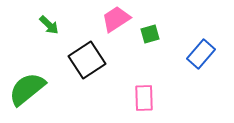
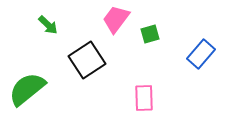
pink trapezoid: rotated 20 degrees counterclockwise
green arrow: moved 1 px left
